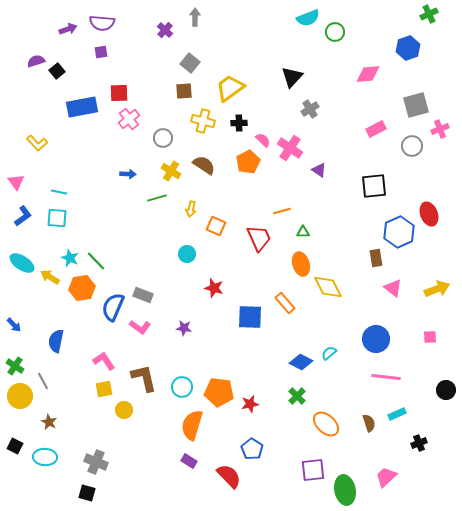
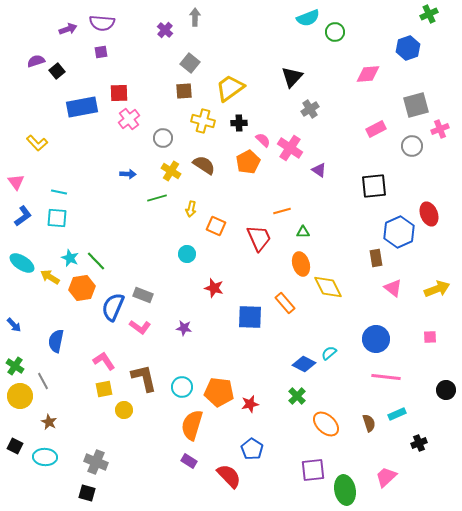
blue diamond at (301, 362): moved 3 px right, 2 px down
